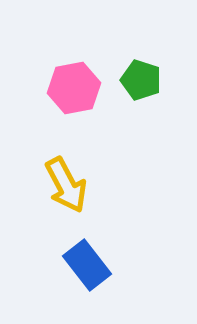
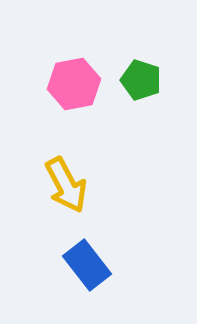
pink hexagon: moved 4 px up
